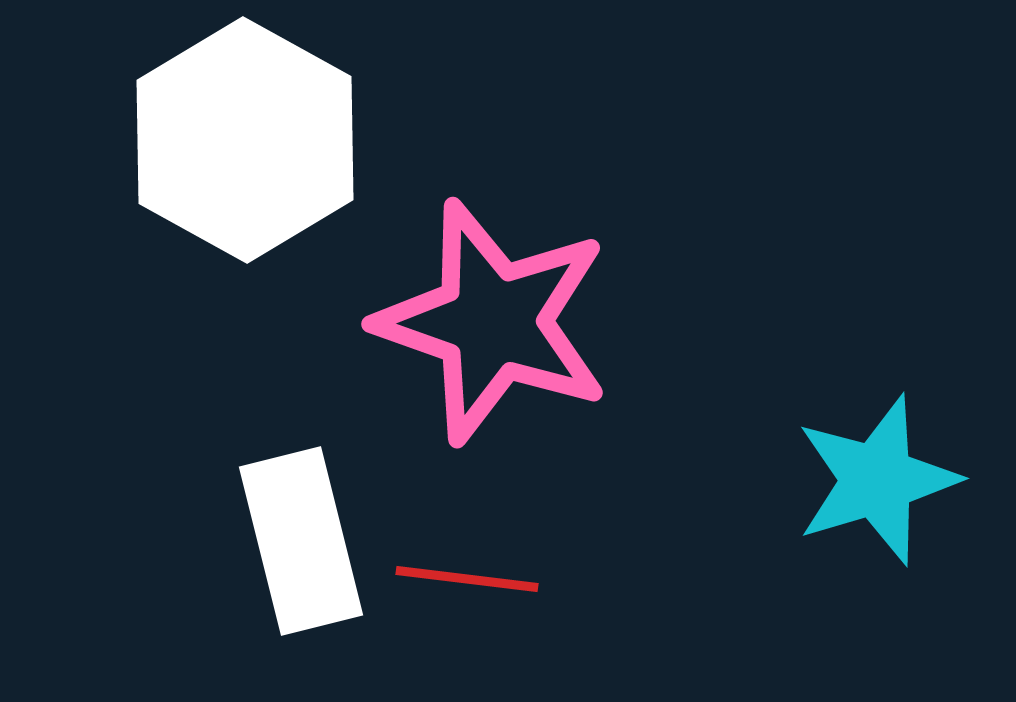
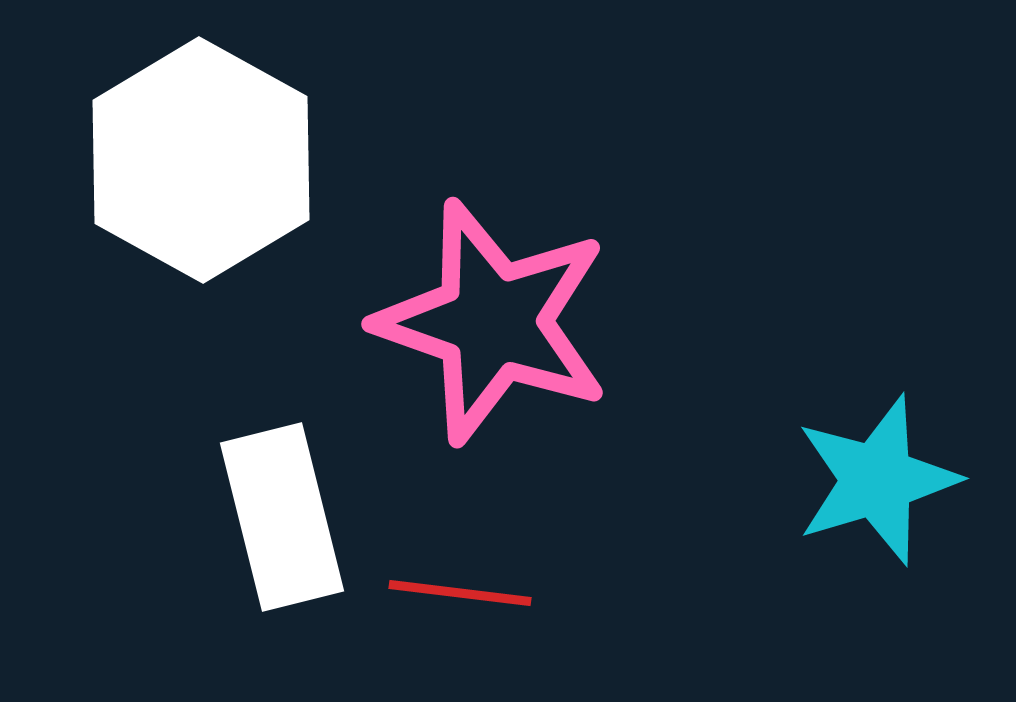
white hexagon: moved 44 px left, 20 px down
white rectangle: moved 19 px left, 24 px up
red line: moved 7 px left, 14 px down
